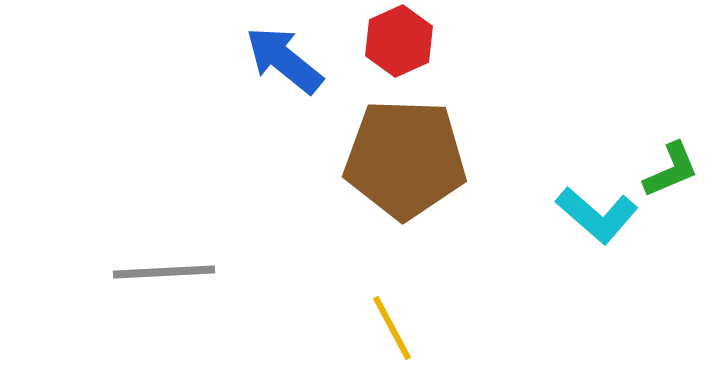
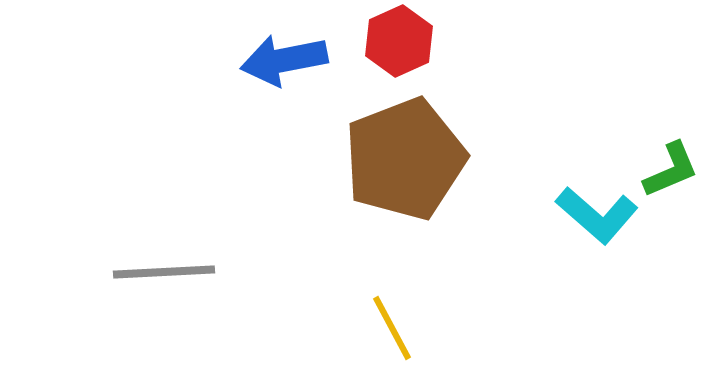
blue arrow: rotated 50 degrees counterclockwise
brown pentagon: rotated 23 degrees counterclockwise
